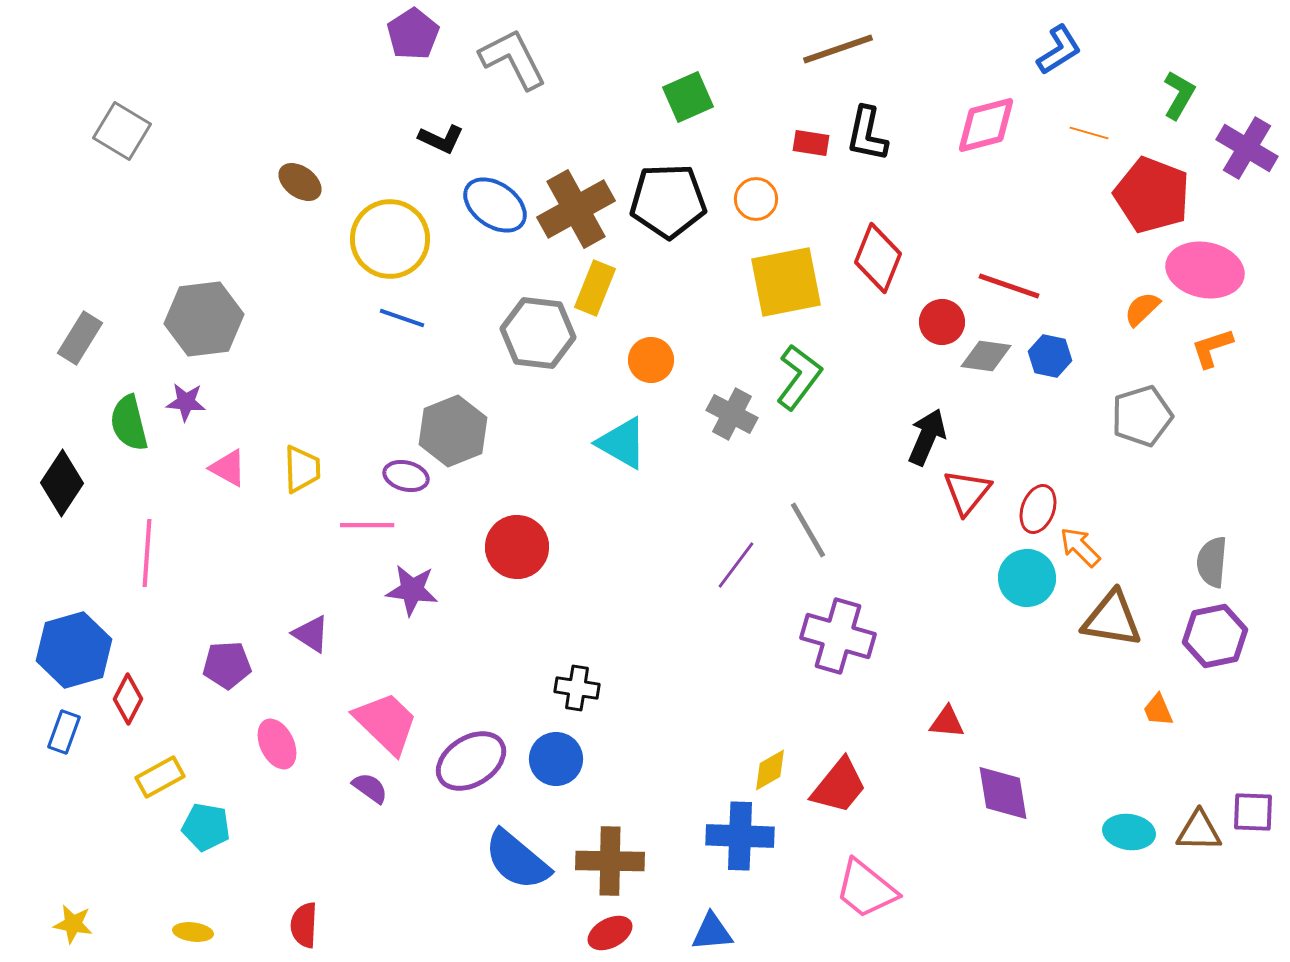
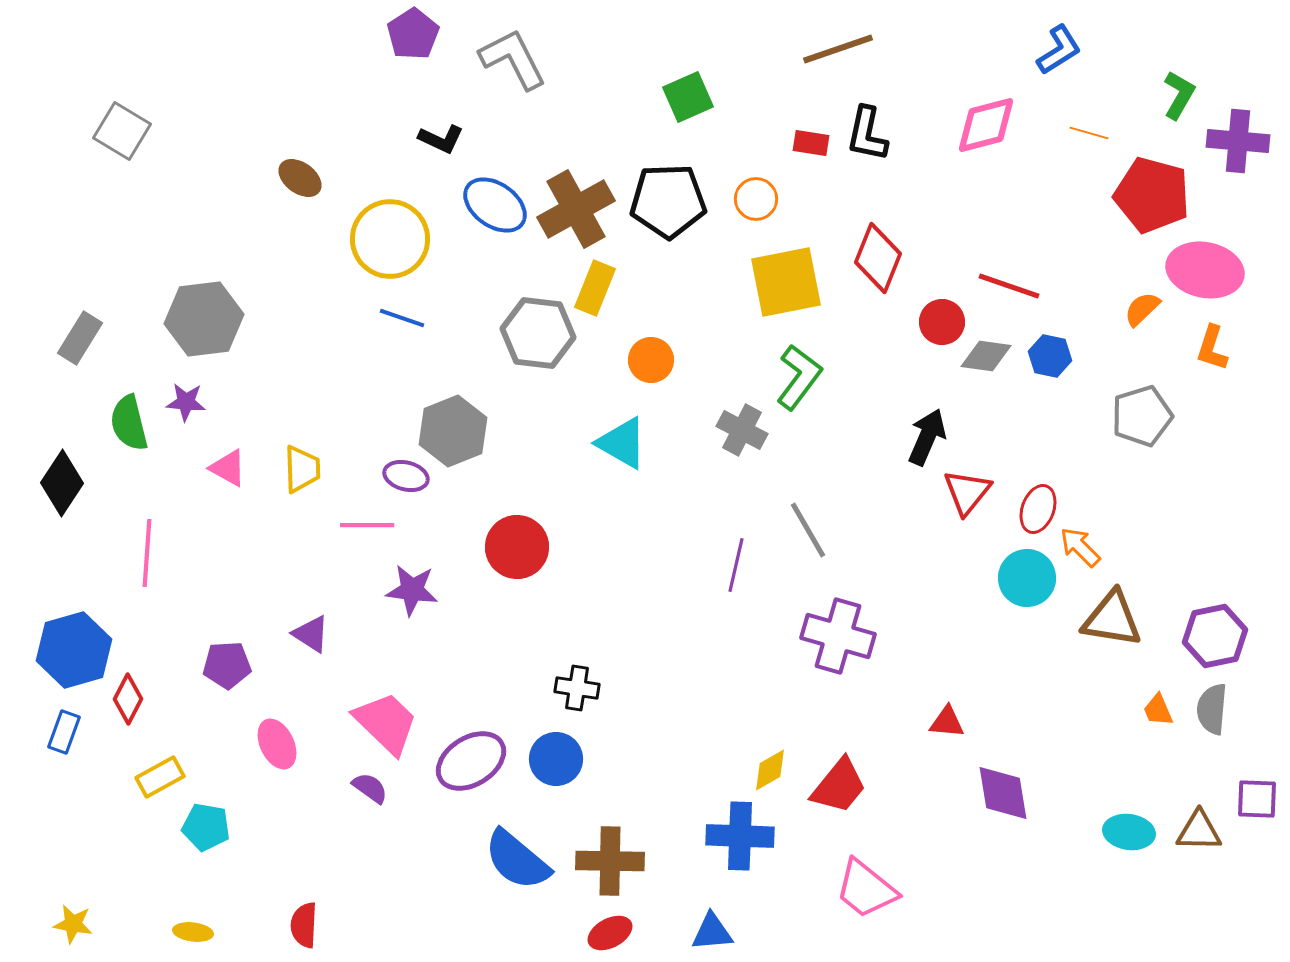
purple cross at (1247, 148): moved 9 px left, 7 px up; rotated 26 degrees counterclockwise
brown ellipse at (300, 182): moved 4 px up
red pentagon at (1152, 195): rotated 6 degrees counterclockwise
orange L-shape at (1212, 348): rotated 54 degrees counterclockwise
gray cross at (732, 414): moved 10 px right, 16 px down
gray semicircle at (1212, 562): moved 147 px down
purple line at (736, 565): rotated 24 degrees counterclockwise
purple square at (1253, 812): moved 4 px right, 13 px up
